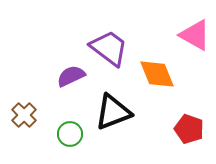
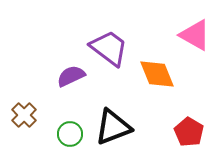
black triangle: moved 15 px down
red pentagon: moved 3 px down; rotated 12 degrees clockwise
